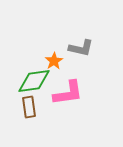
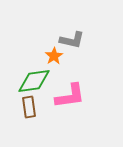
gray L-shape: moved 9 px left, 8 px up
orange star: moved 5 px up
pink L-shape: moved 2 px right, 3 px down
